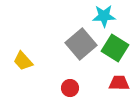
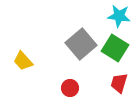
cyan star: moved 15 px right; rotated 10 degrees clockwise
red trapezoid: rotated 75 degrees counterclockwise
